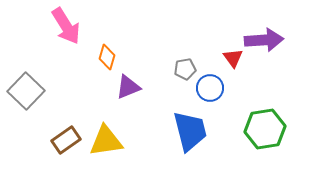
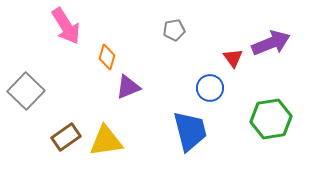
purple arrow: moved 7 px right, 3 px down; rotated 18 degrees counterclockwise
gray pentagon: moved 11 px left, 39 px up
green hexagon: moved 6 px right, 10 px up
brown rectangle: moved 3 px up
